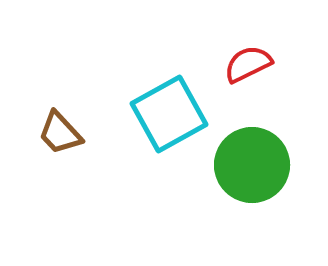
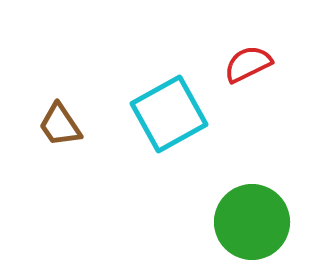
brown trapezoid: moved 8 px up; rotated 9 degrees clockwise
green circle: moved 57 px down
